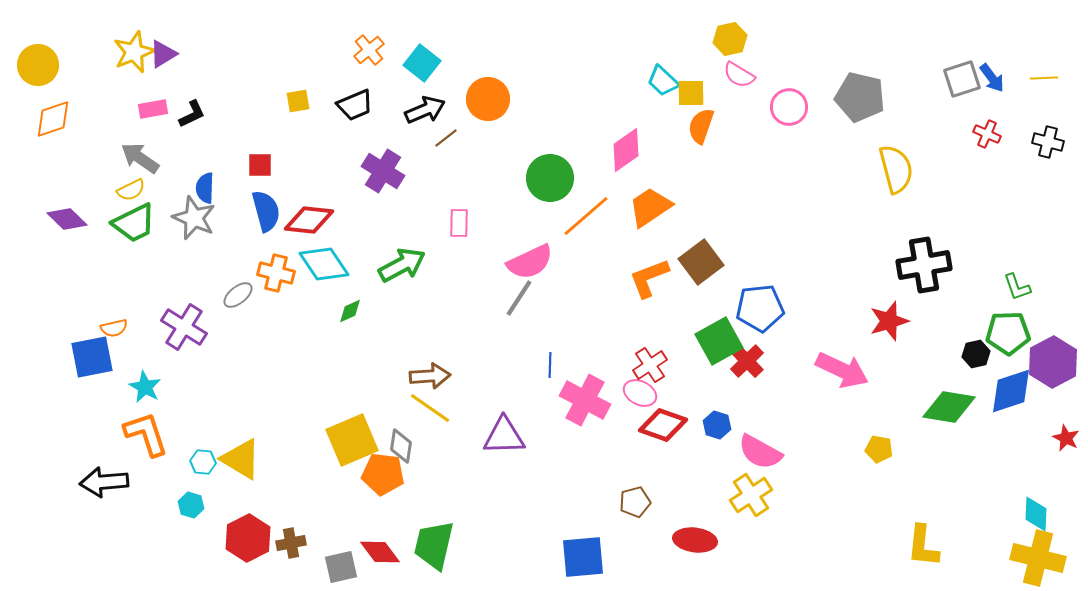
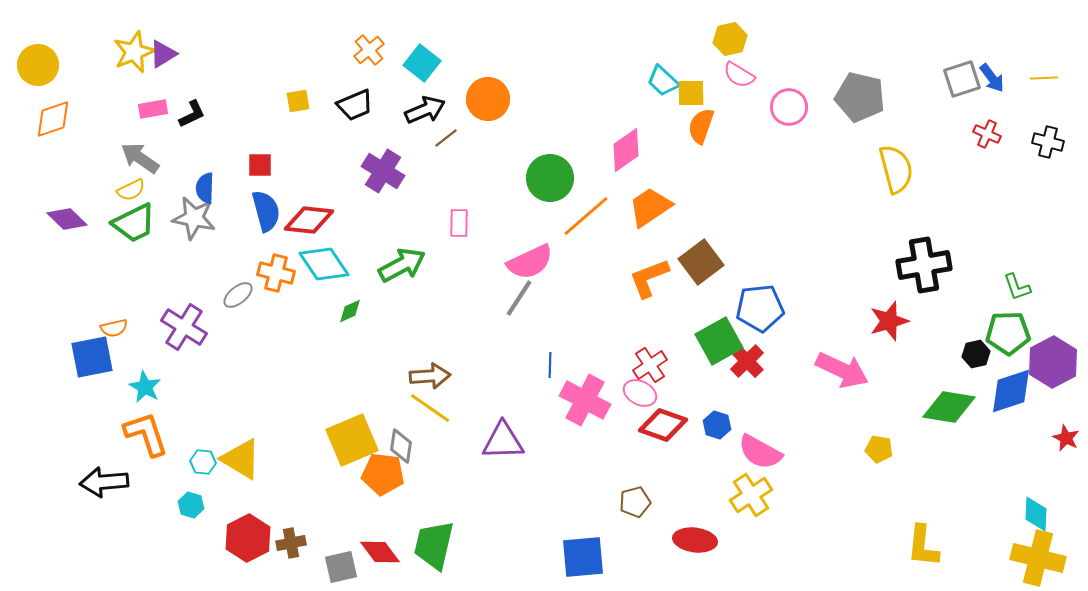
gray star at (194, 218): rotated 12 degrees counterclockwise
purple triangle at (504, 436): moved 1 px left, 5 px down
